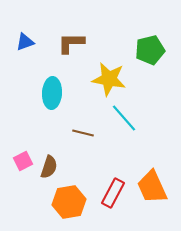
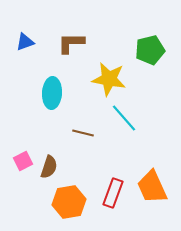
red rectangle: rotated 8 degrees counterclockwise
